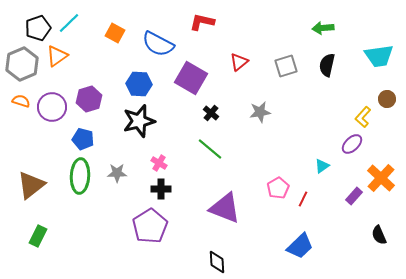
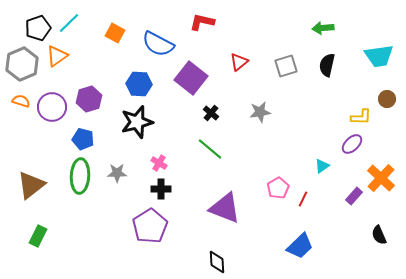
purple square at (191, 78): rotated 8 degrees clockwise
yellow L-shape at (363, 117): moved 2 px left; rotated 130 degrees counterclockwise
black star at (139, 121): moved 2 px left, 1 px down
